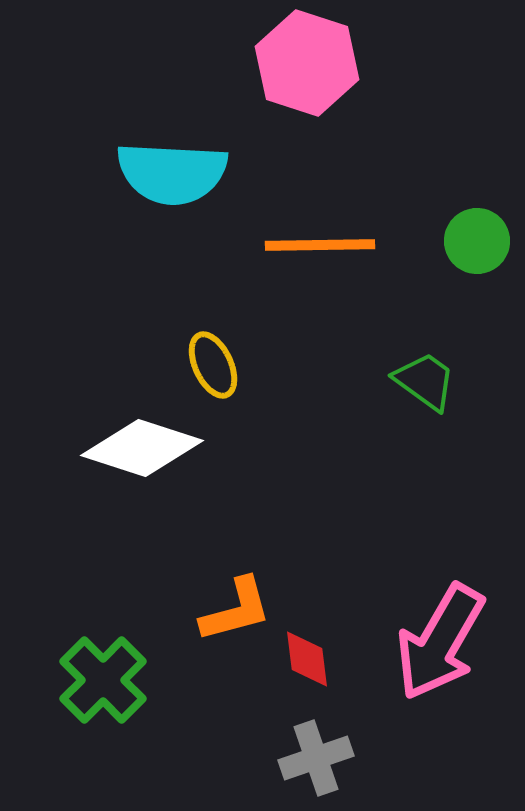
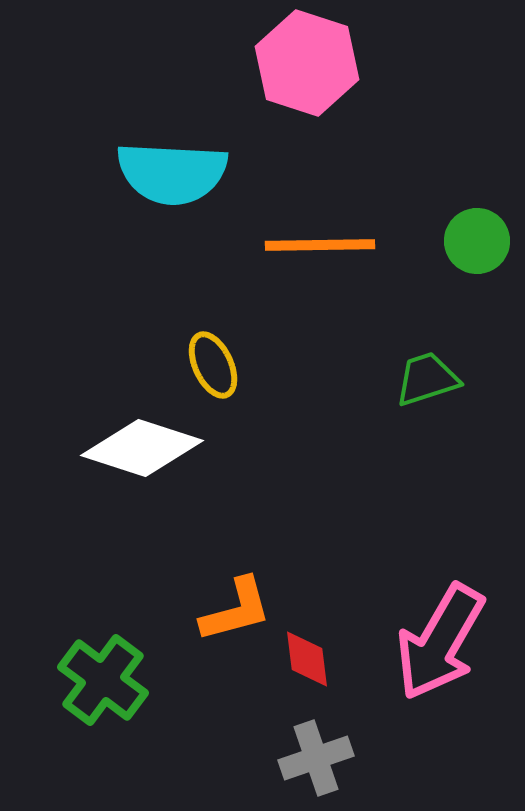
green trapezoid: moved 2 px right, 2 px up; rotated 54 degrees counterclockwise
green cross: rotated 8 degrees counterclockwise
